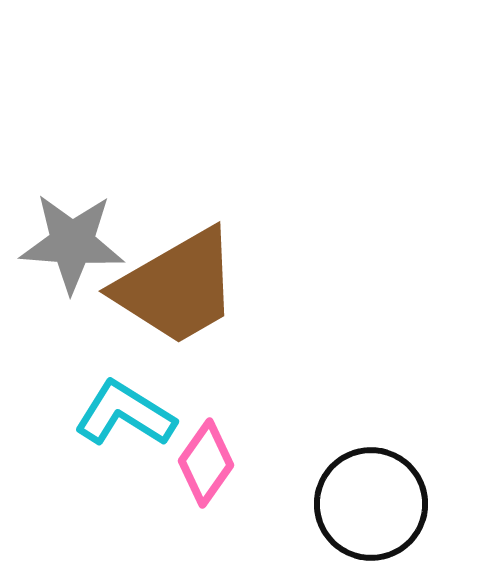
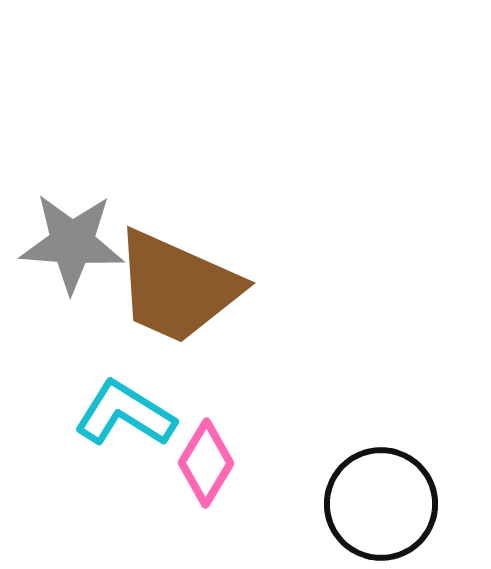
brown trapezoid: rotated 54 degrees clockwise
pink diamond: rotated 4 degrees counterclockwise
black circle: moved 10 px right
